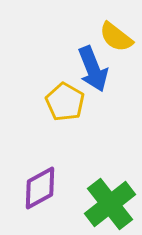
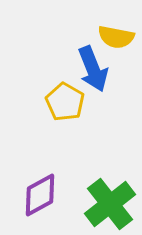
yellow semicircle: rotated 27 degrees counterclockwise
purple diamond: moved 7 px down
